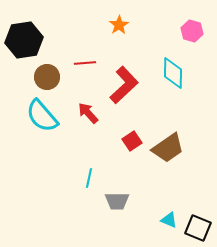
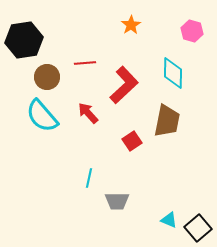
orange star: moved 12 px right
brown trapezoid: moved 1 px left, 27 px up; rotated 44 degrees counterclockwise
black square: rotated 28 degrees clockwise
